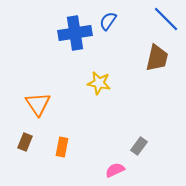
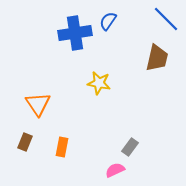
gray rectangle: moved 9 px left, 1 px down
